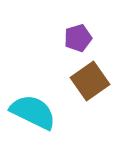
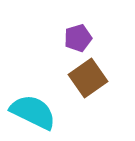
brown square: moved 2 px left, 3 px up
